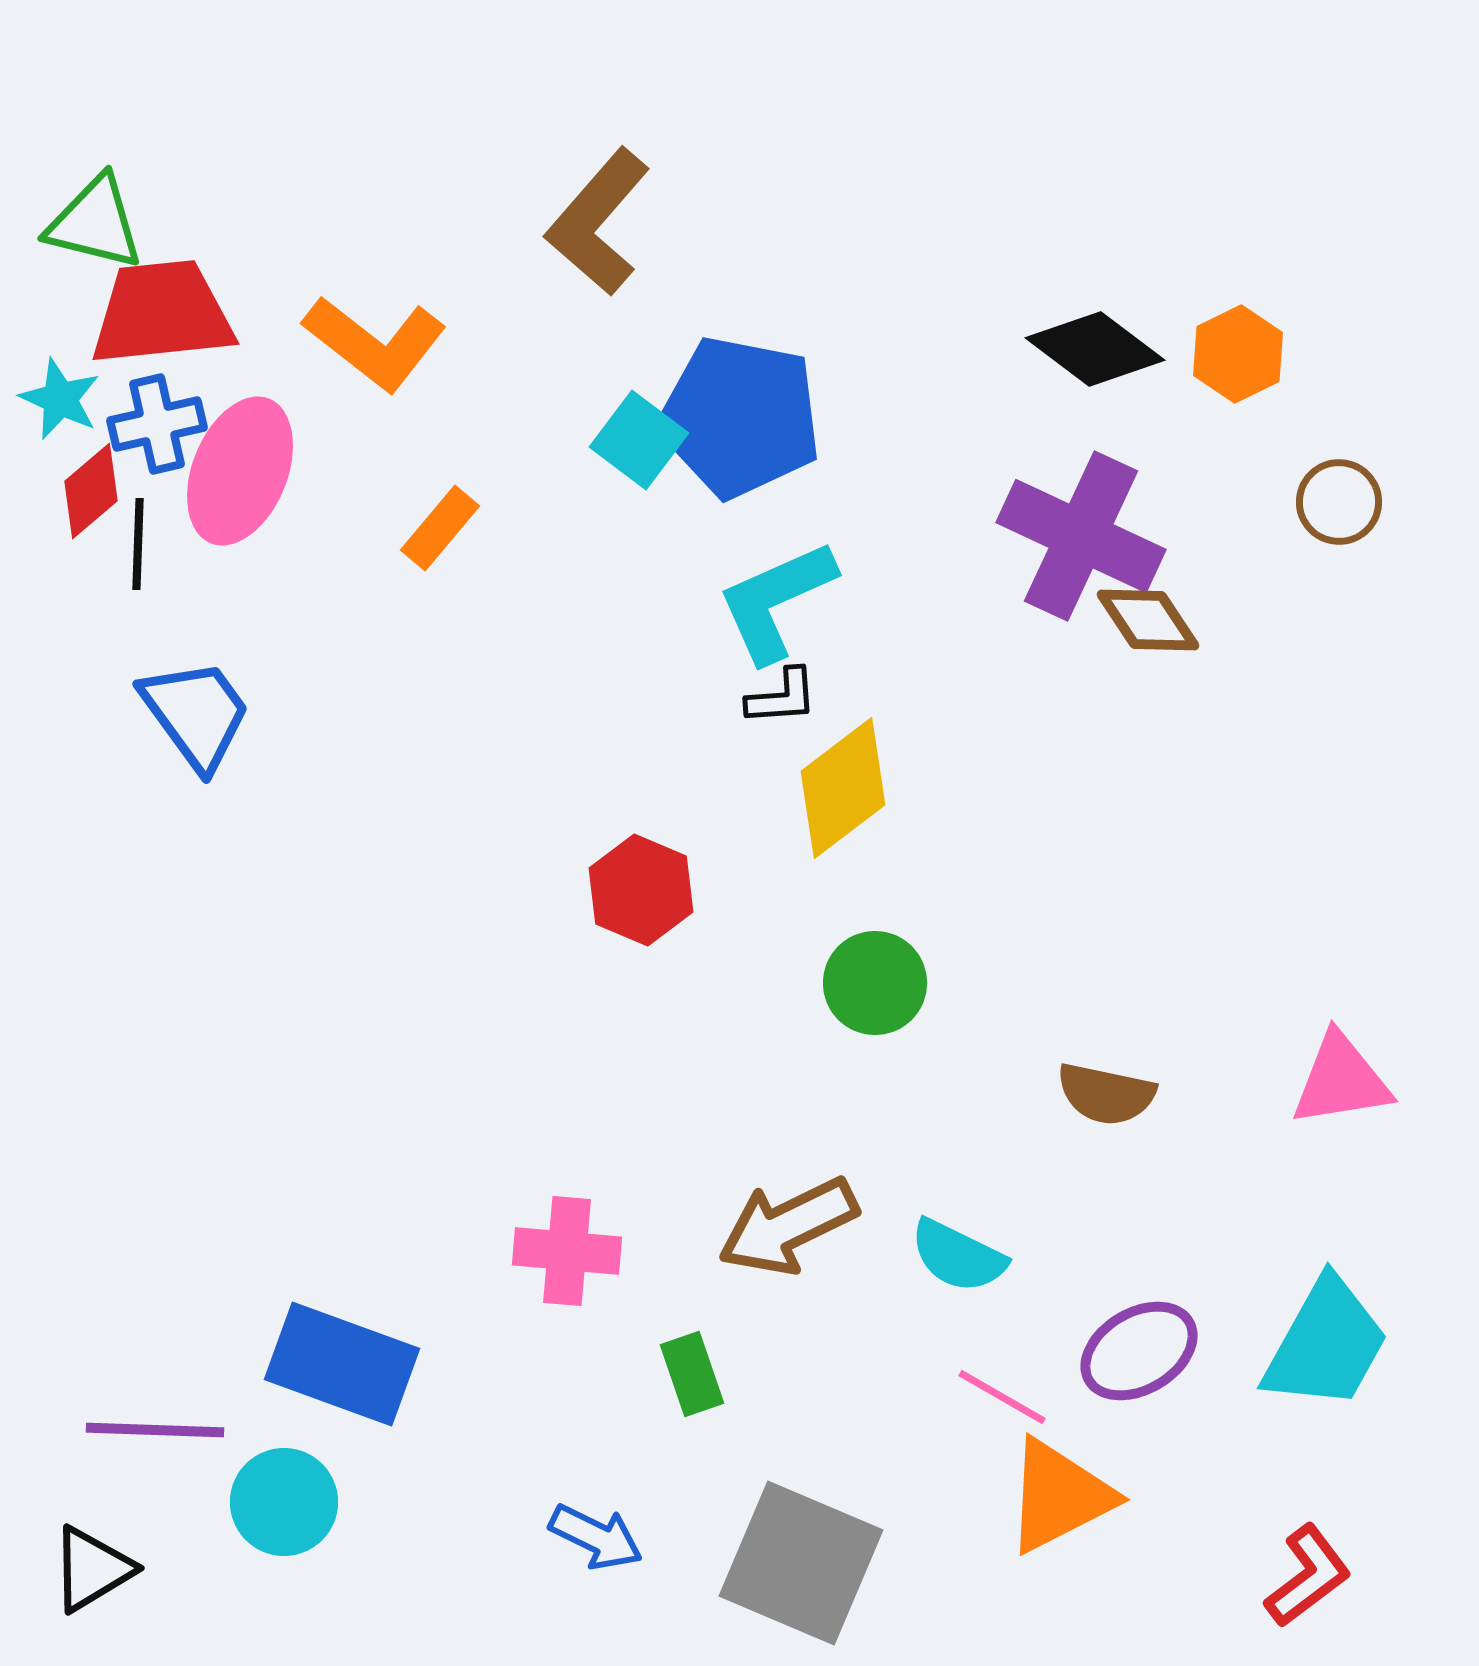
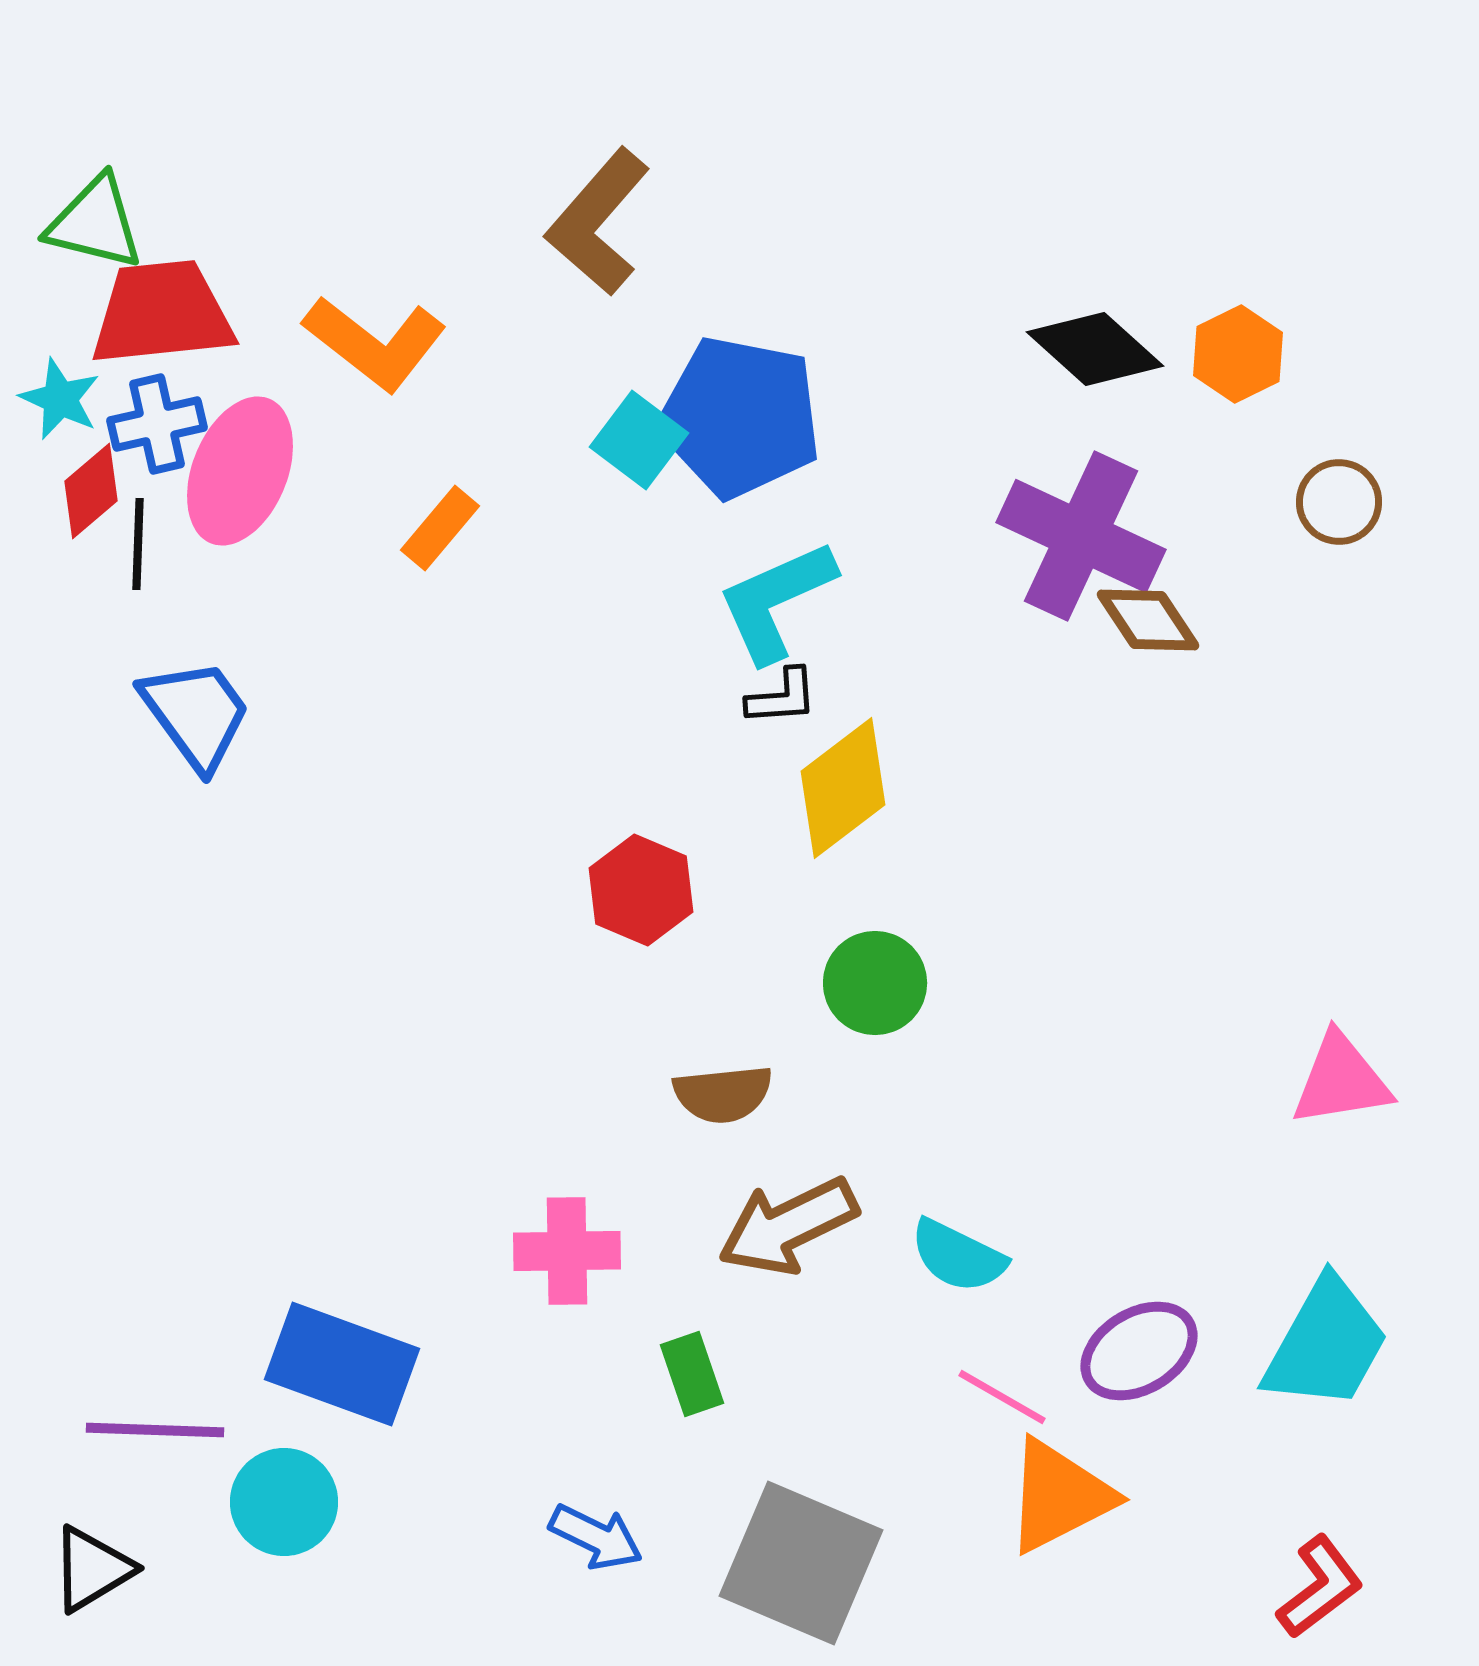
black diamond: rotated 5 degrees clockwise
brown semicircle: moved 383 px left; rotated 18 degrees counterclockwise
pink cross: rotated 6 degrees counterclockwise
red L-shape: moved 12 px right, 11 px down
